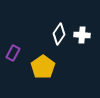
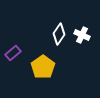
white cross: rotated 21 degrees clockwise
purple rectangle: rotated 21 degrees clockwise
